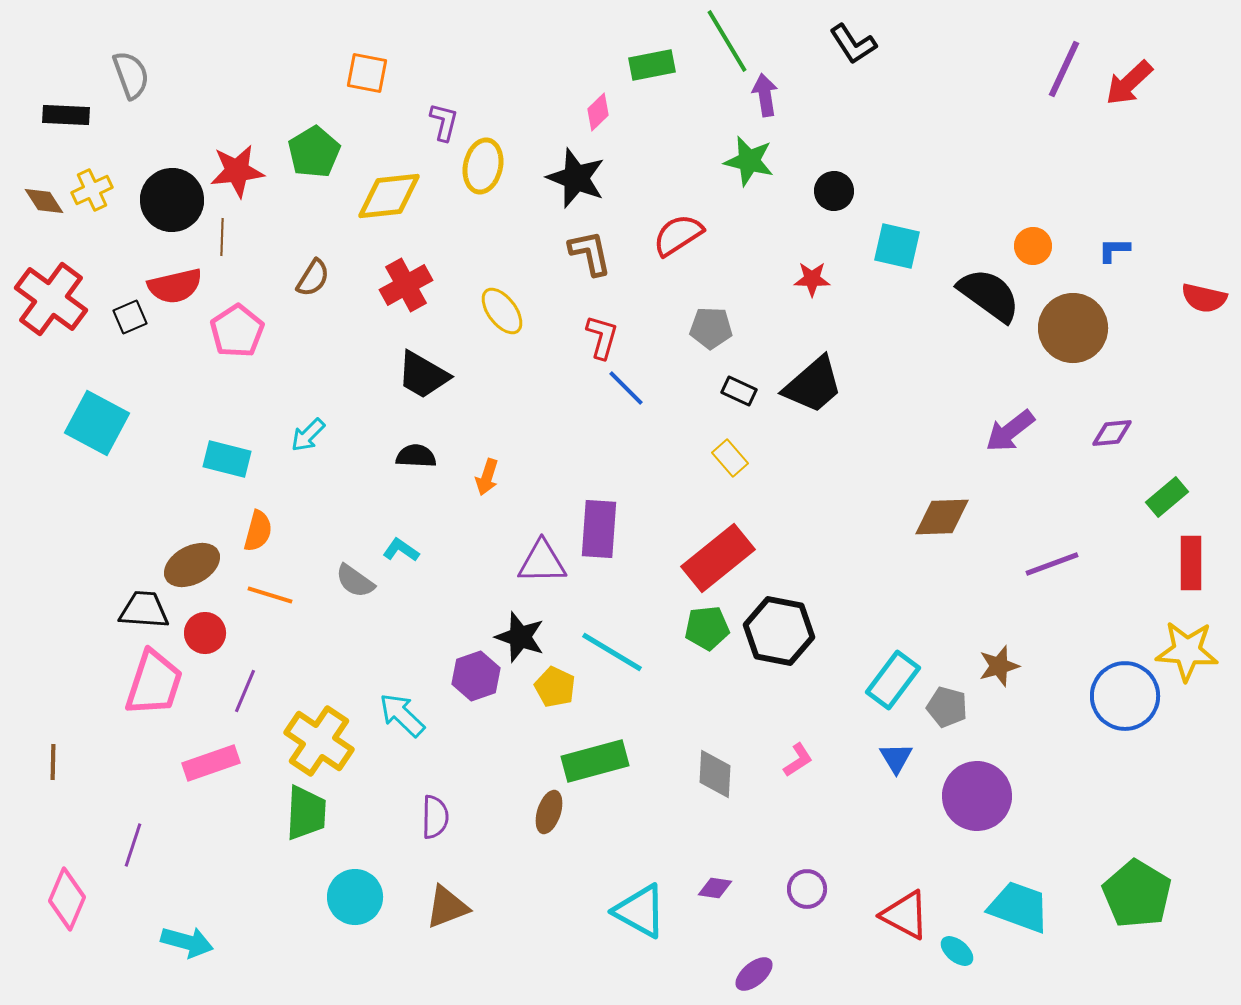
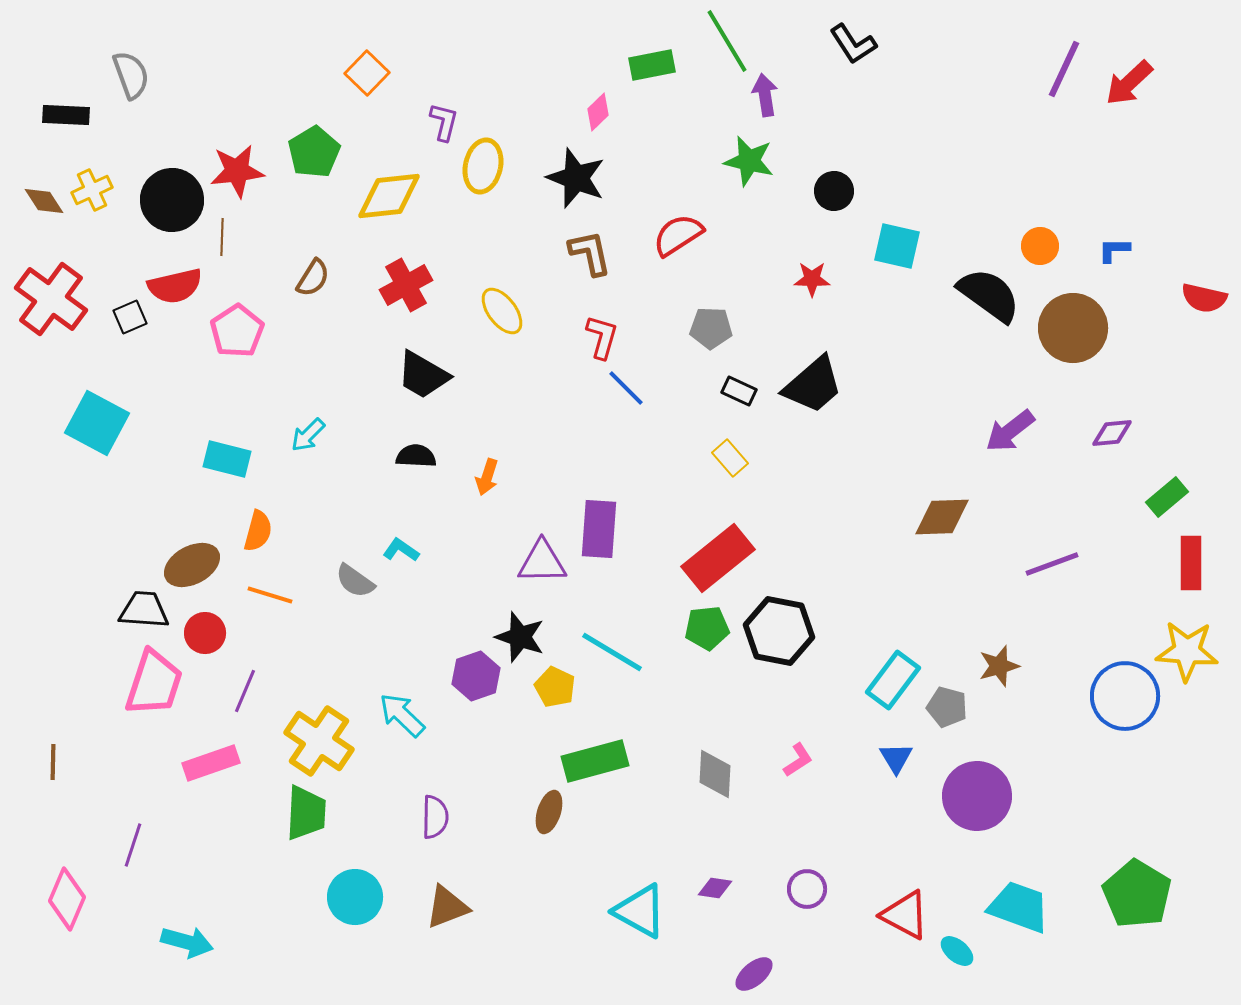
orange square at (367, 73): rotated 33 degrees clockwise
orange circle at (1033, 246): moved 7 px right
